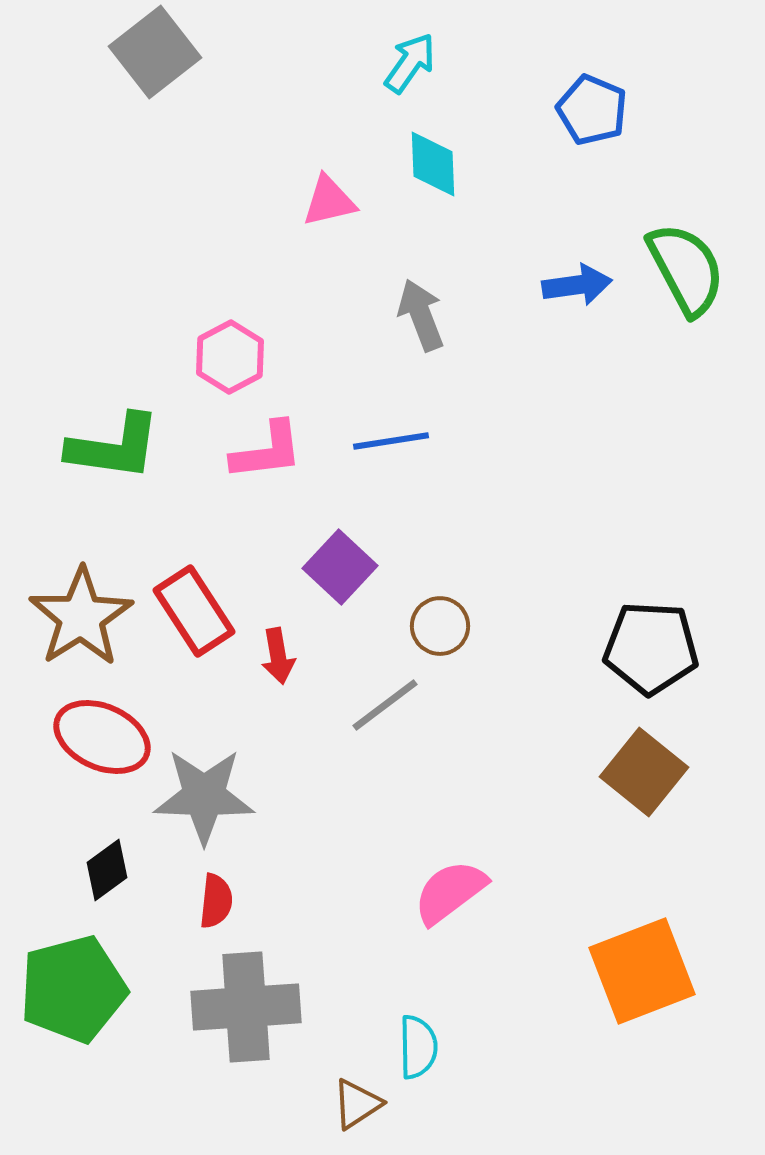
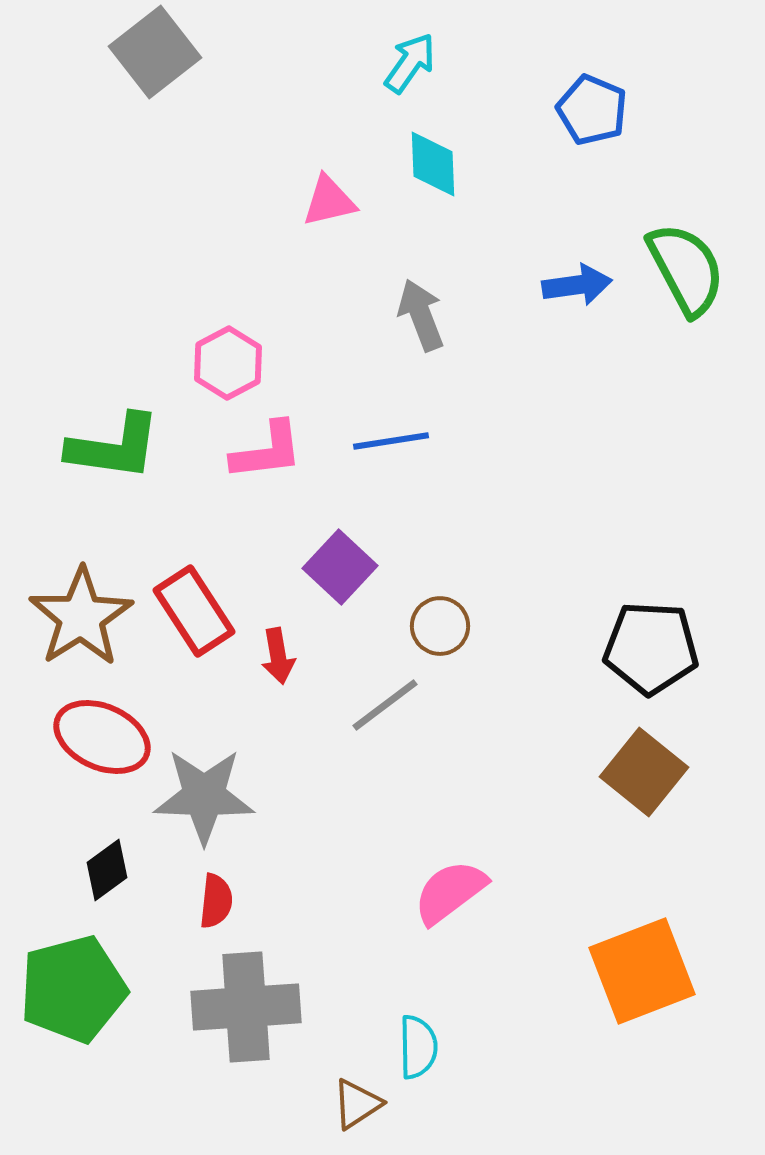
pink hexagon: moved 2 px left, 6 px down
